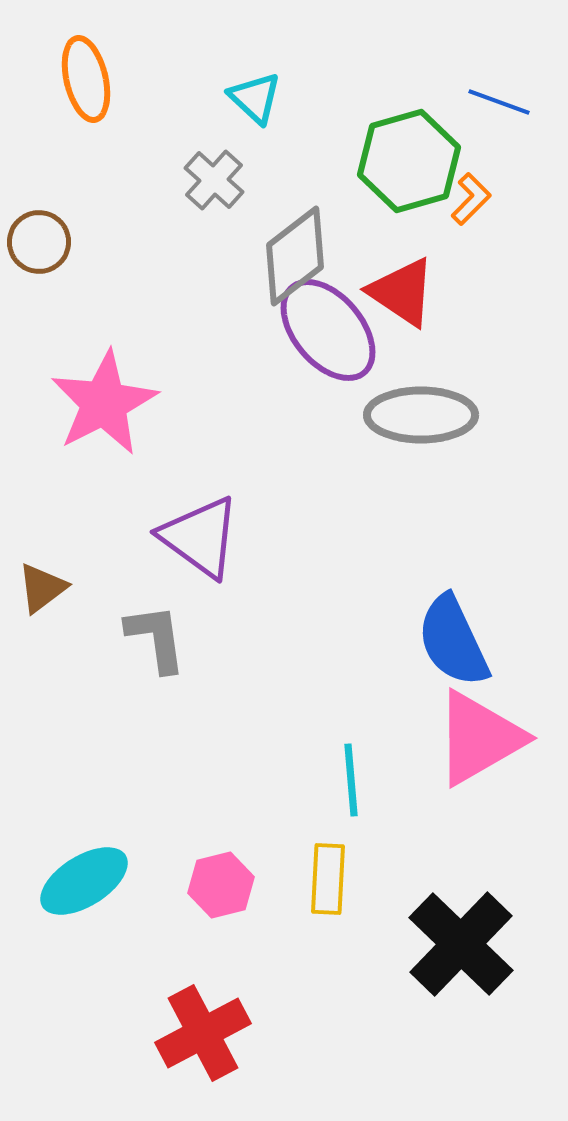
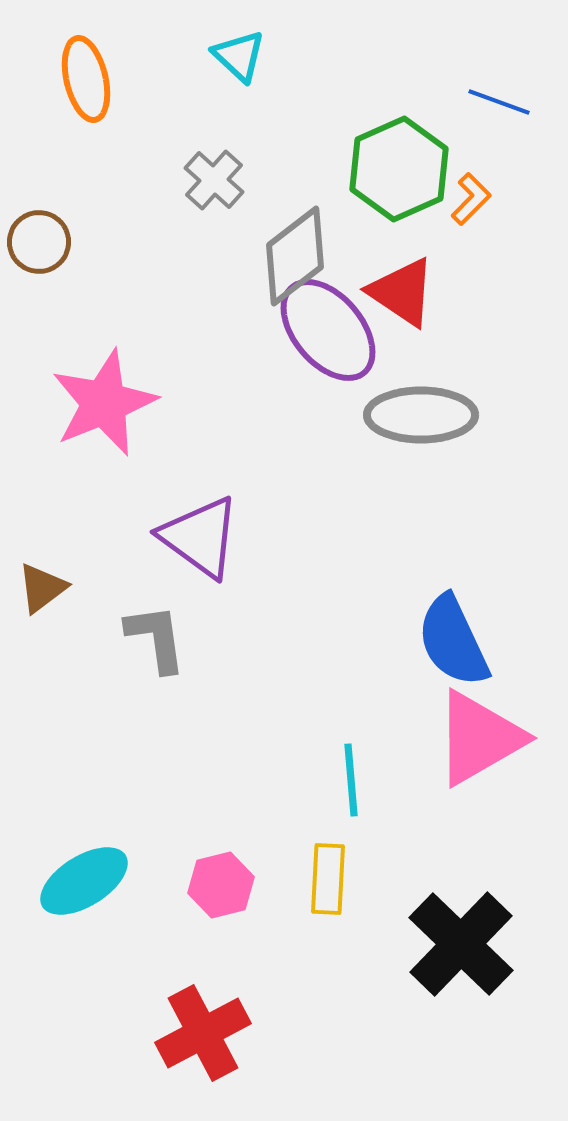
cyan triangle: moved 16 px left, 42 px up
green hexagon: moved 10 px left, 8 px down; rotated 8 degrees counterclockwise
pink star: rotated 5 degrees clockwise
